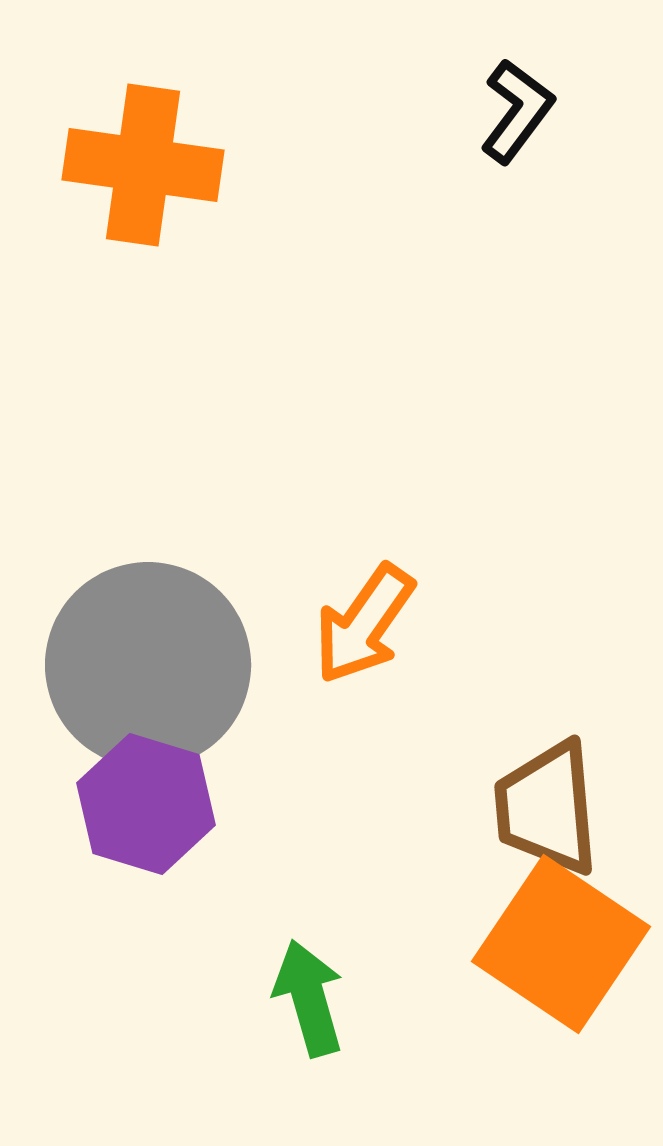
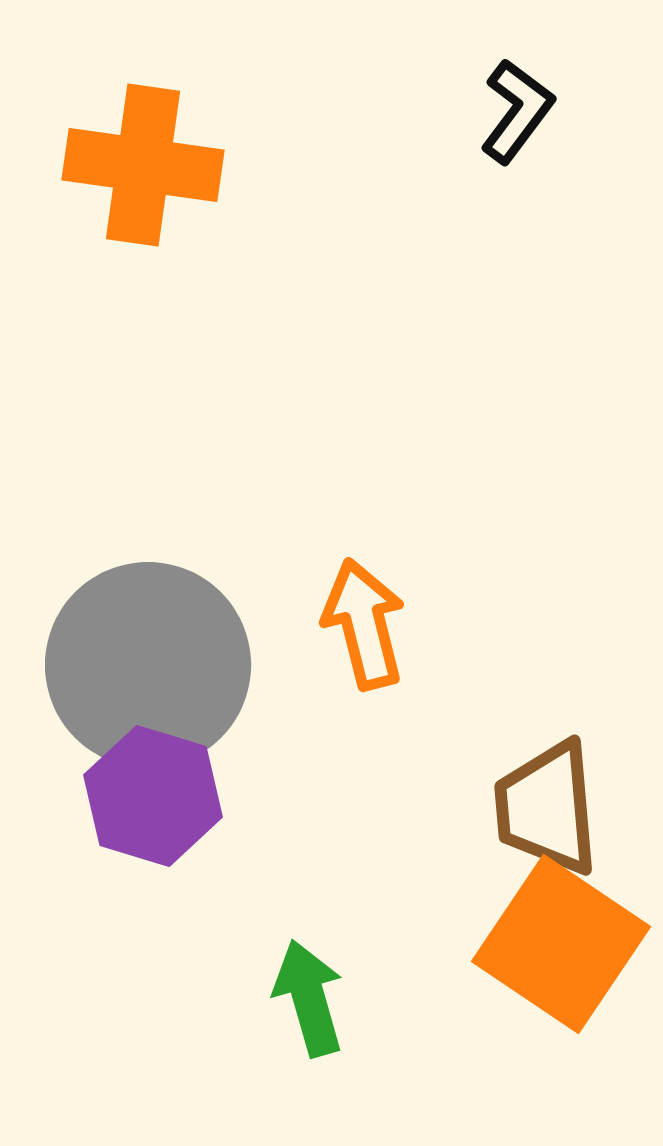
orange arrow: rotated 131 degrees clockwise
purple hexagon: moved 7 px right, 8 px up
